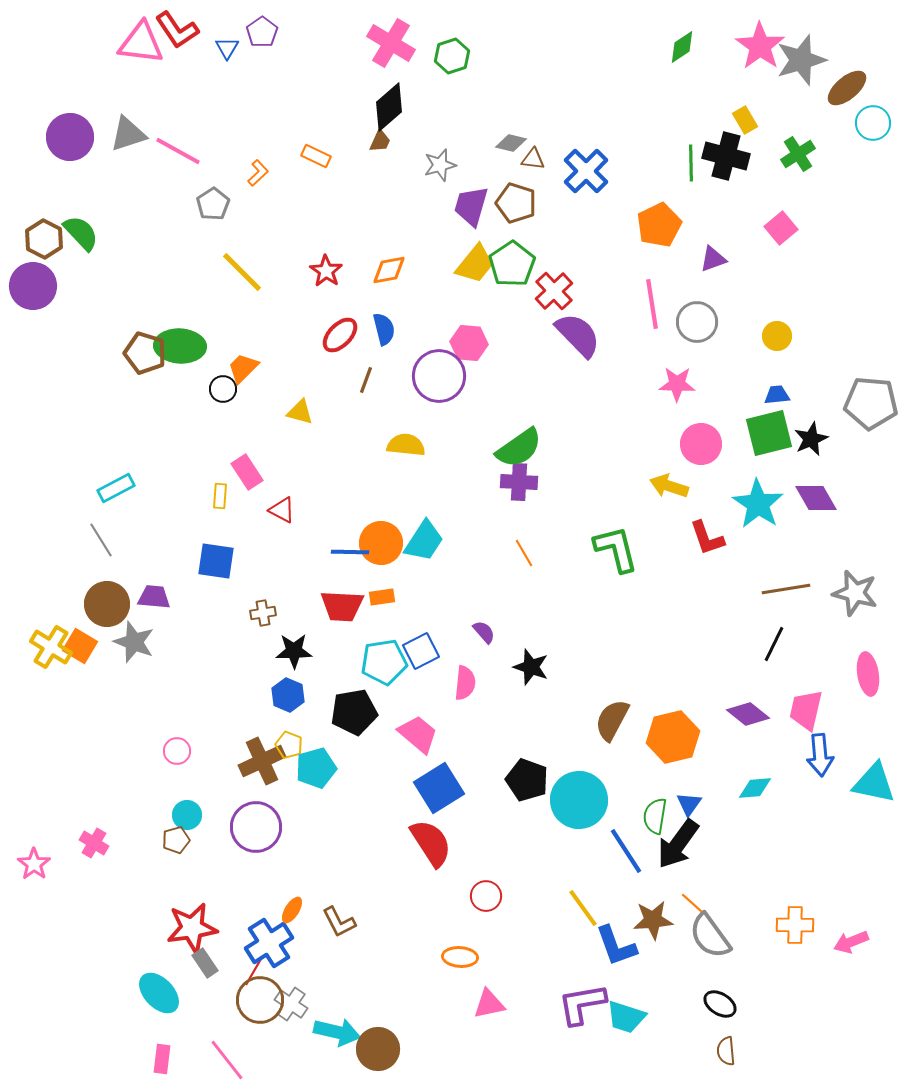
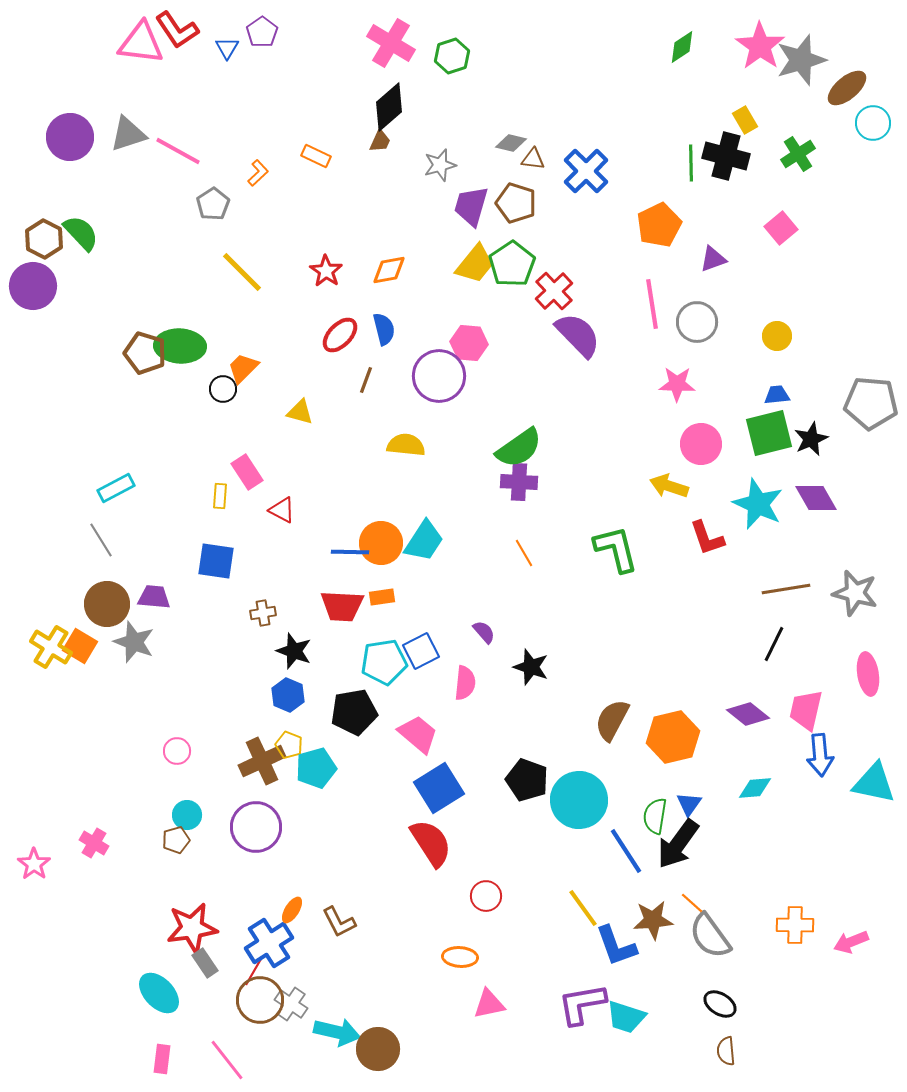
cyan star at (758, 504): rotated 9 degrees counterclockwise
black star at (294, 651): rotated 21 degrees clockwise
